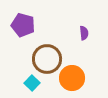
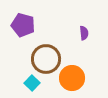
brown circle: moved 1 px left
